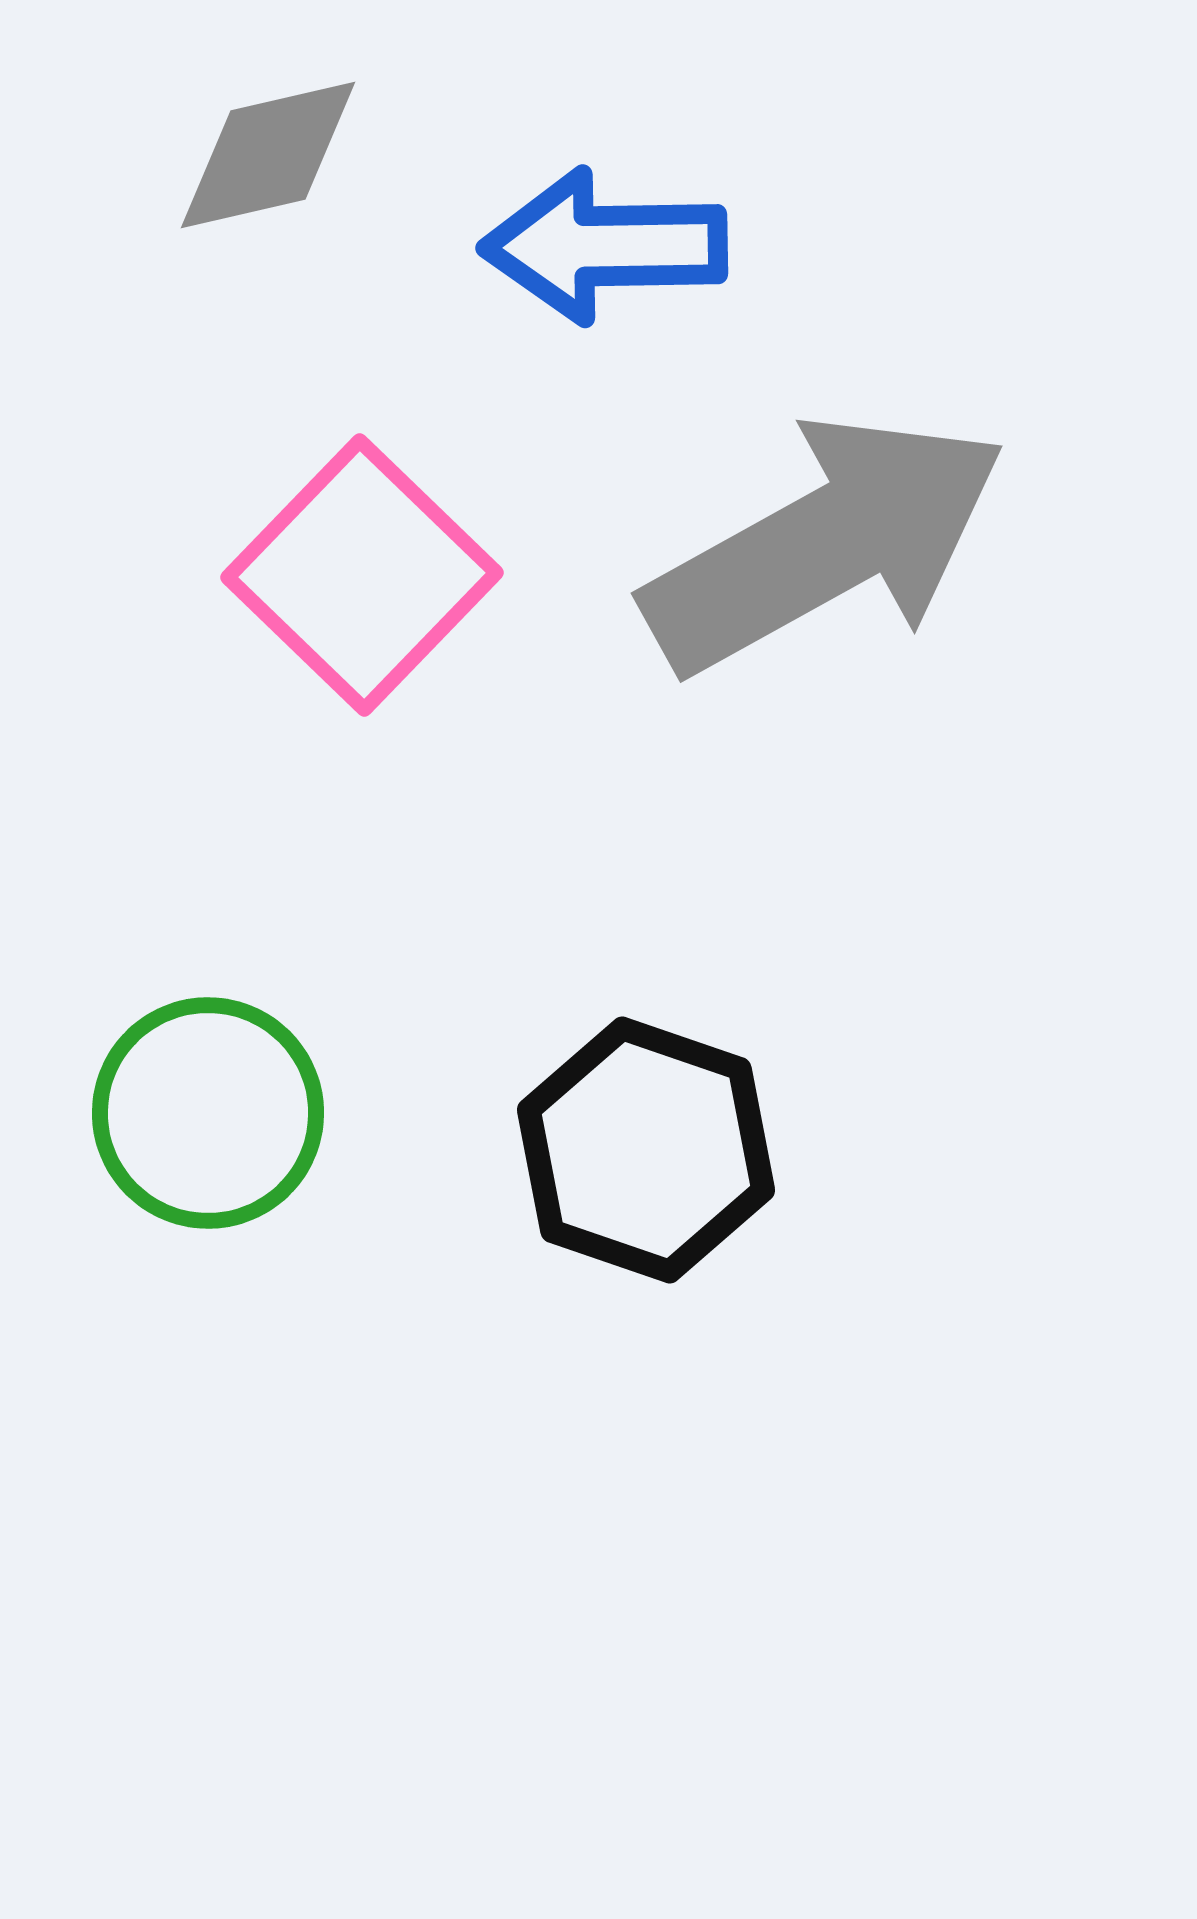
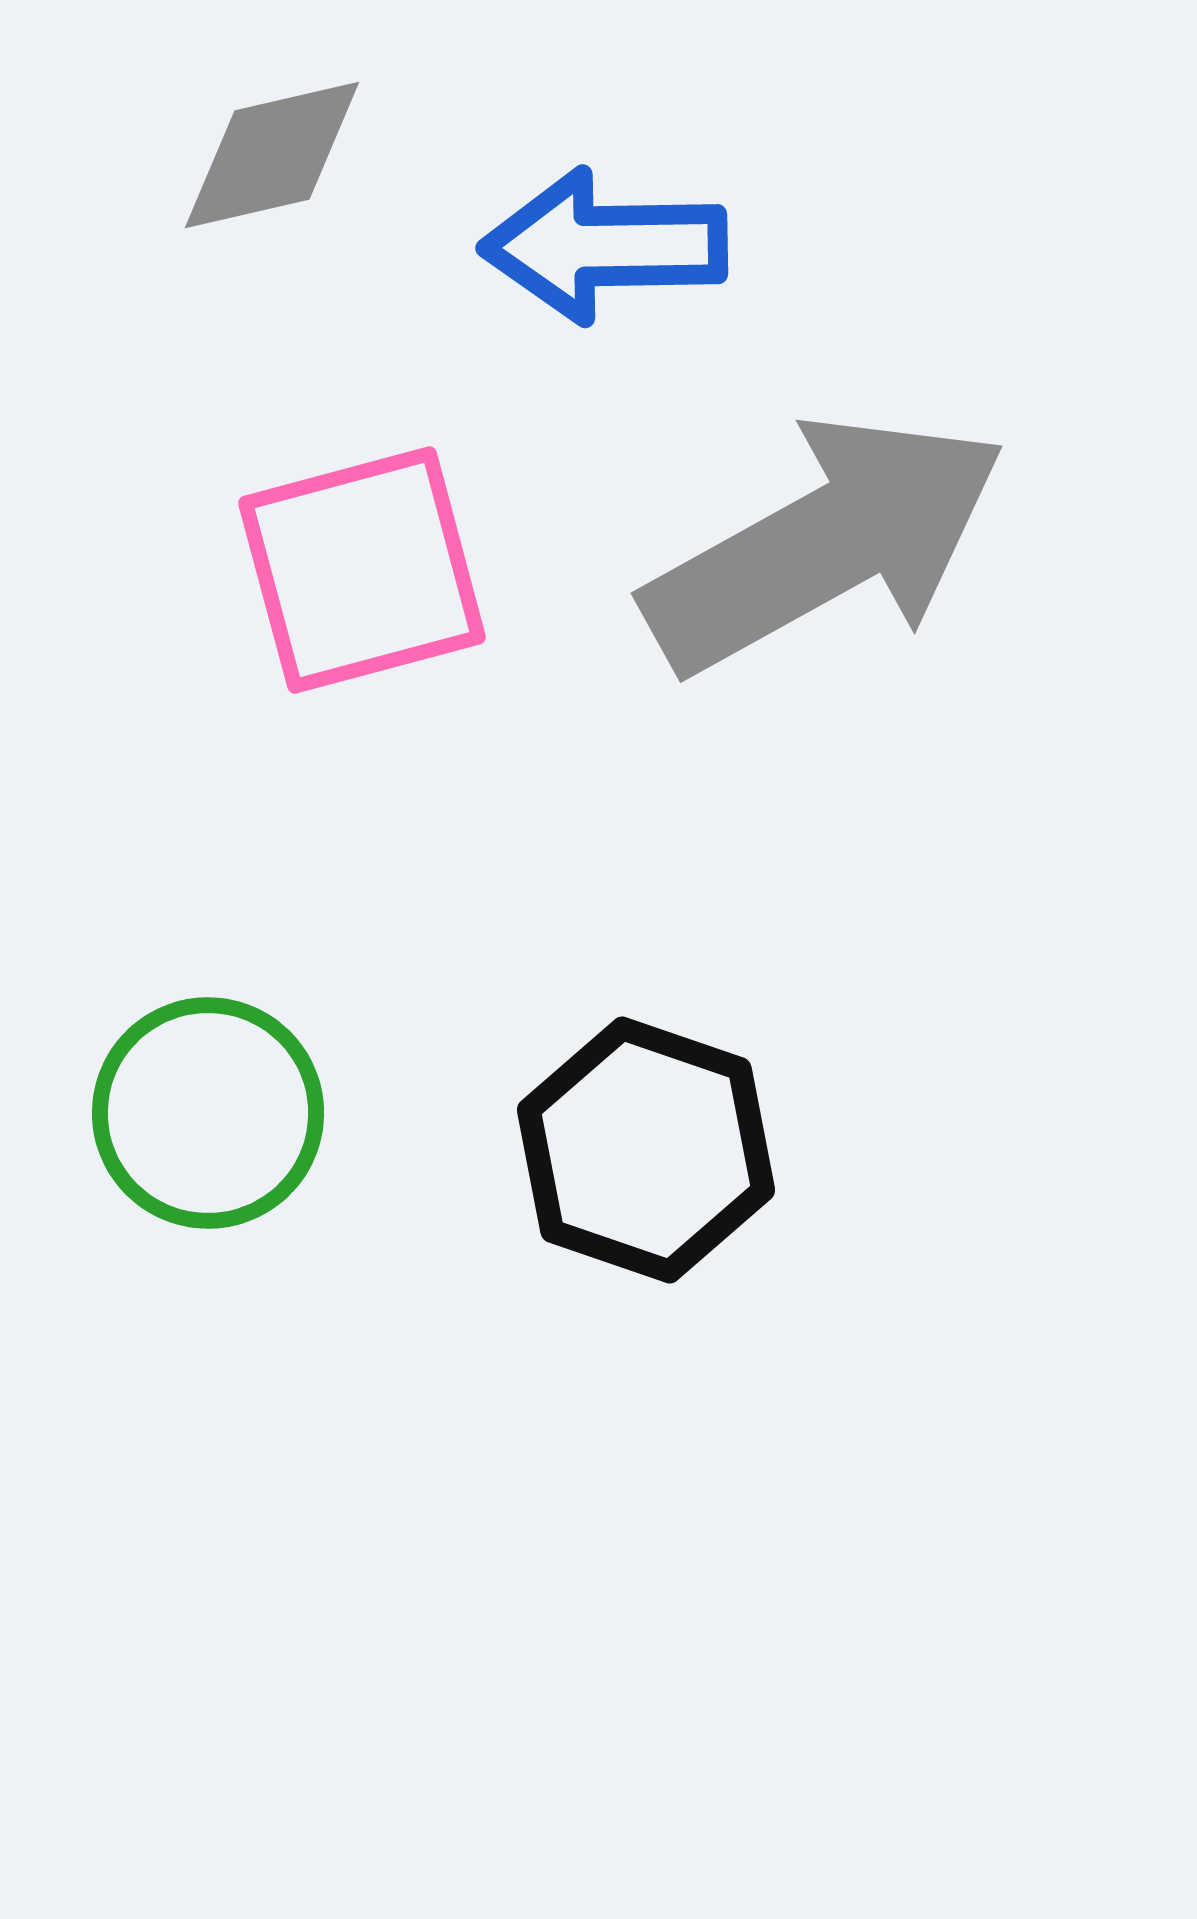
gray diamond: moved 4 px right
pink square: moved 5 px up; rotated 31 degrees clockwise
